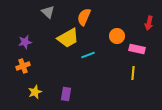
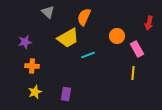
pink rectangle: rotated 49 degrees clockwise
orange cross: moved 9 px right; rotated 24 degrees clockwise
